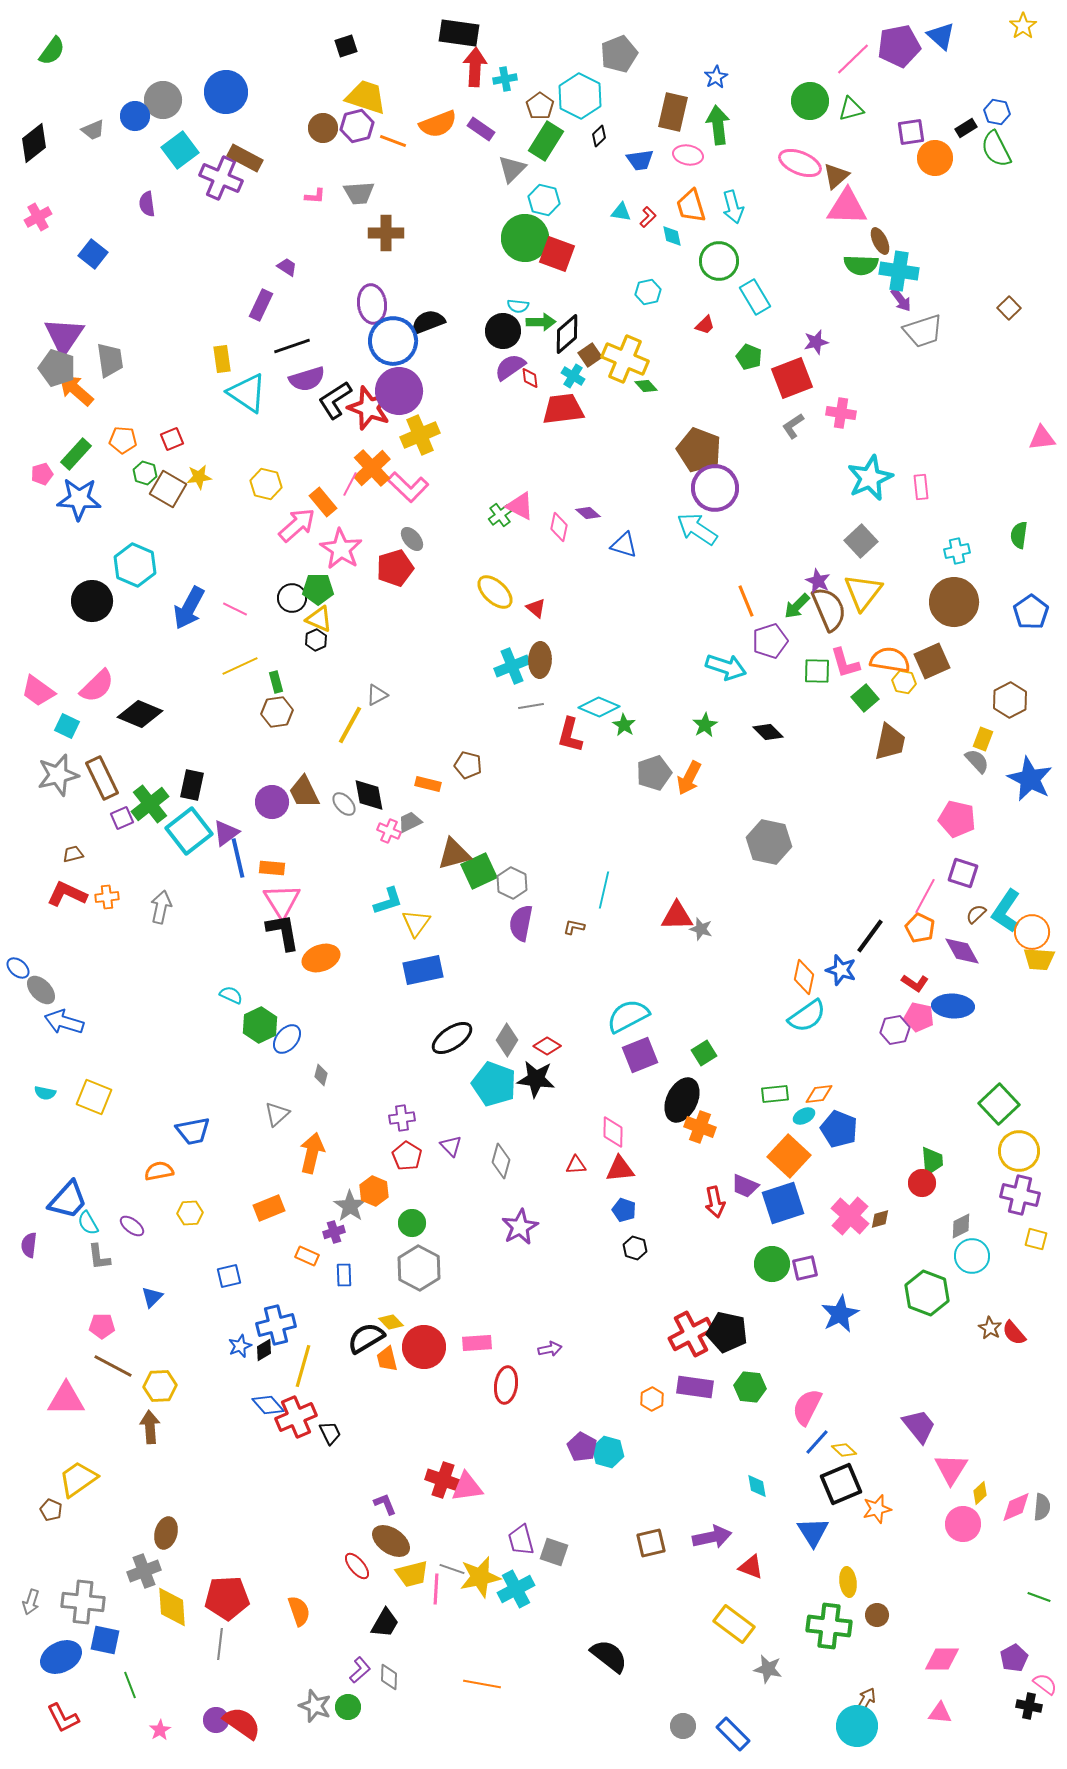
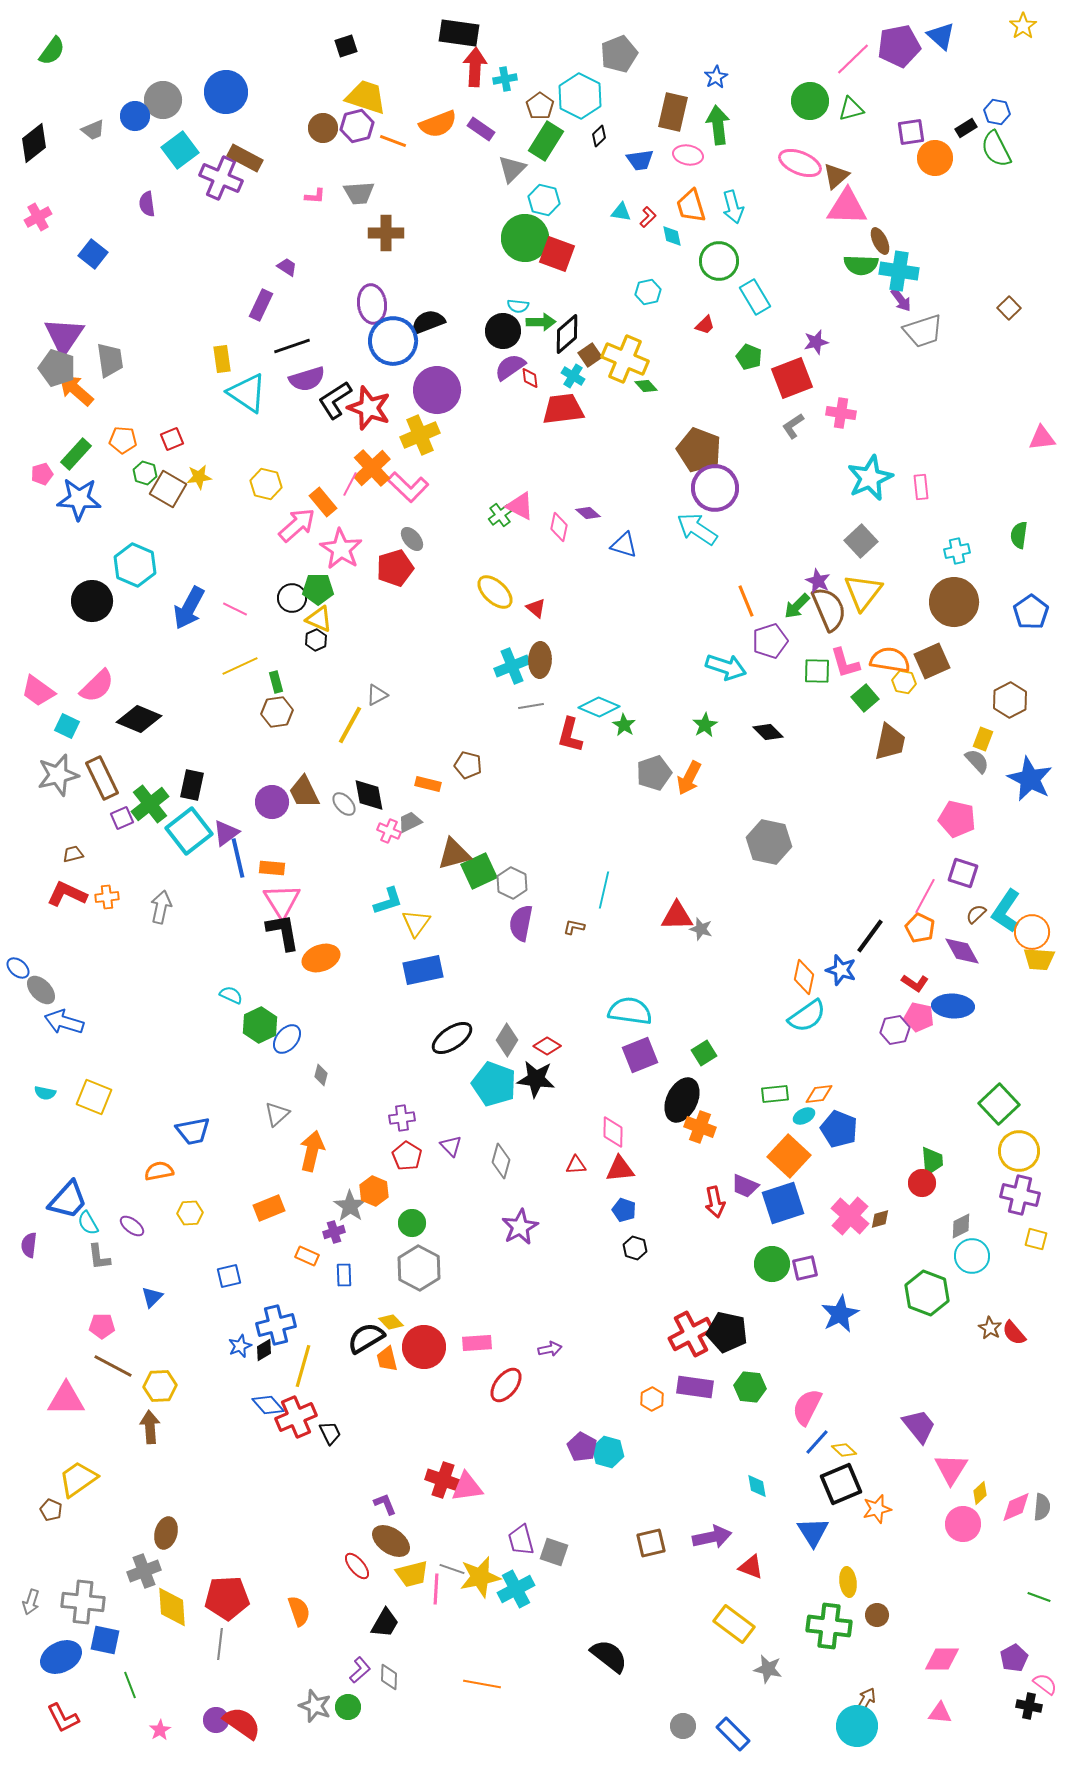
purple circle at (399, 391): moved 38 px right, 1 px up
black diamond at (140, 714): moved 1 px left, 5 px down
cyan semicircle at (628, 1016): moved 2 px right, 5 px up; rotated 36 degrees clockwise
orange arrow at (312, 1153): moved 2 px up
red ellipse at (506, 1385): rotated 30 degrees clockwise
